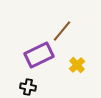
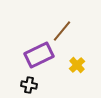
black cross: moved 1 px right, 2 px up
